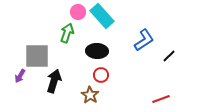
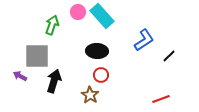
green arrow: moved 15 px left, 8 px up
purple arrow: rotated 88 degrees clockwise
